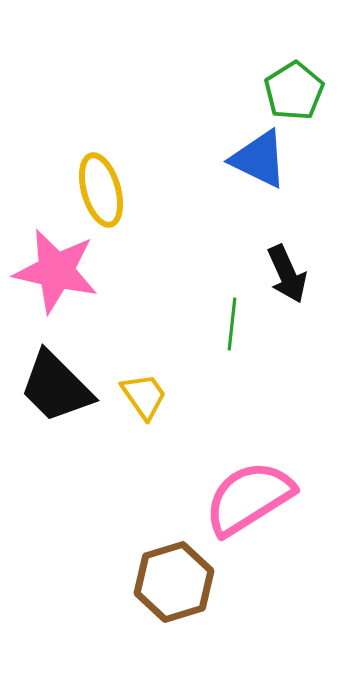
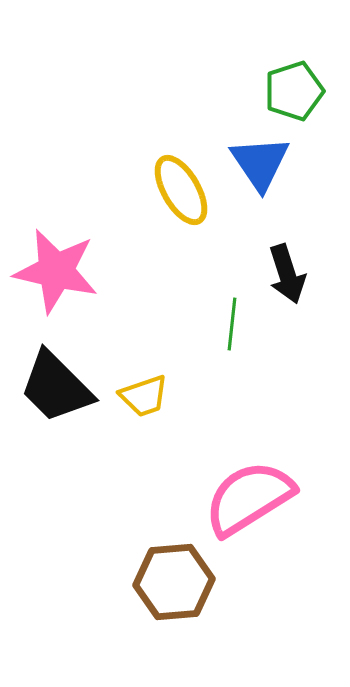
green pentagon: rotated 14 degrees clockwise
blue triangle: moved 1 px right, 4 px down; rotated 30 degrees clockwise
yellow ellipse: moved 80 px right; rotated 14 degrees counterclockwise
black arrow: rotated 6 degrees clockwise
yellow trapezoid: rotated 106 degrees clockwise
brown hexagon: rotated 12 degrees clockwise
